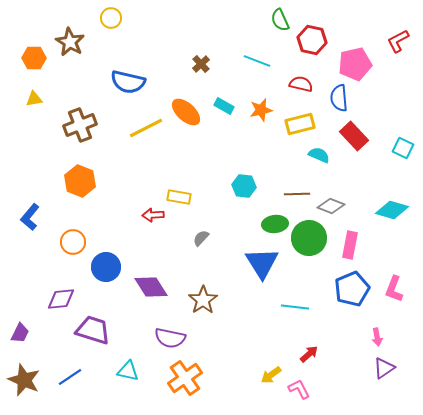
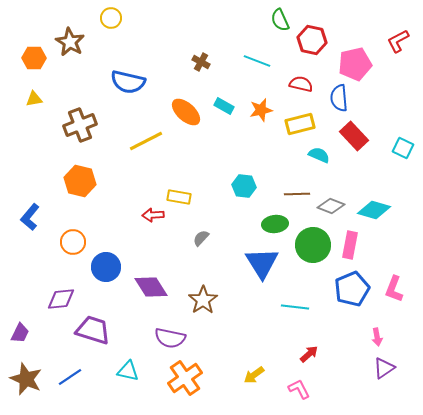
brown cross at (201, 64): moved 2 px up; rotated 18 degrees counterclockwise
yellow line at (146, 128): moved 13 px down
orange hexagon at (80, 181): rotated 8 degrees counterclockwise
cyan diamond at (392, 210): moved 18 px left
green circle at (309, 238): moved 4 px right, 7 px down
yellow arrow at (271, 375): moved 17 px left
brown star at (24, 380): moved 2 px right, 1 px up
